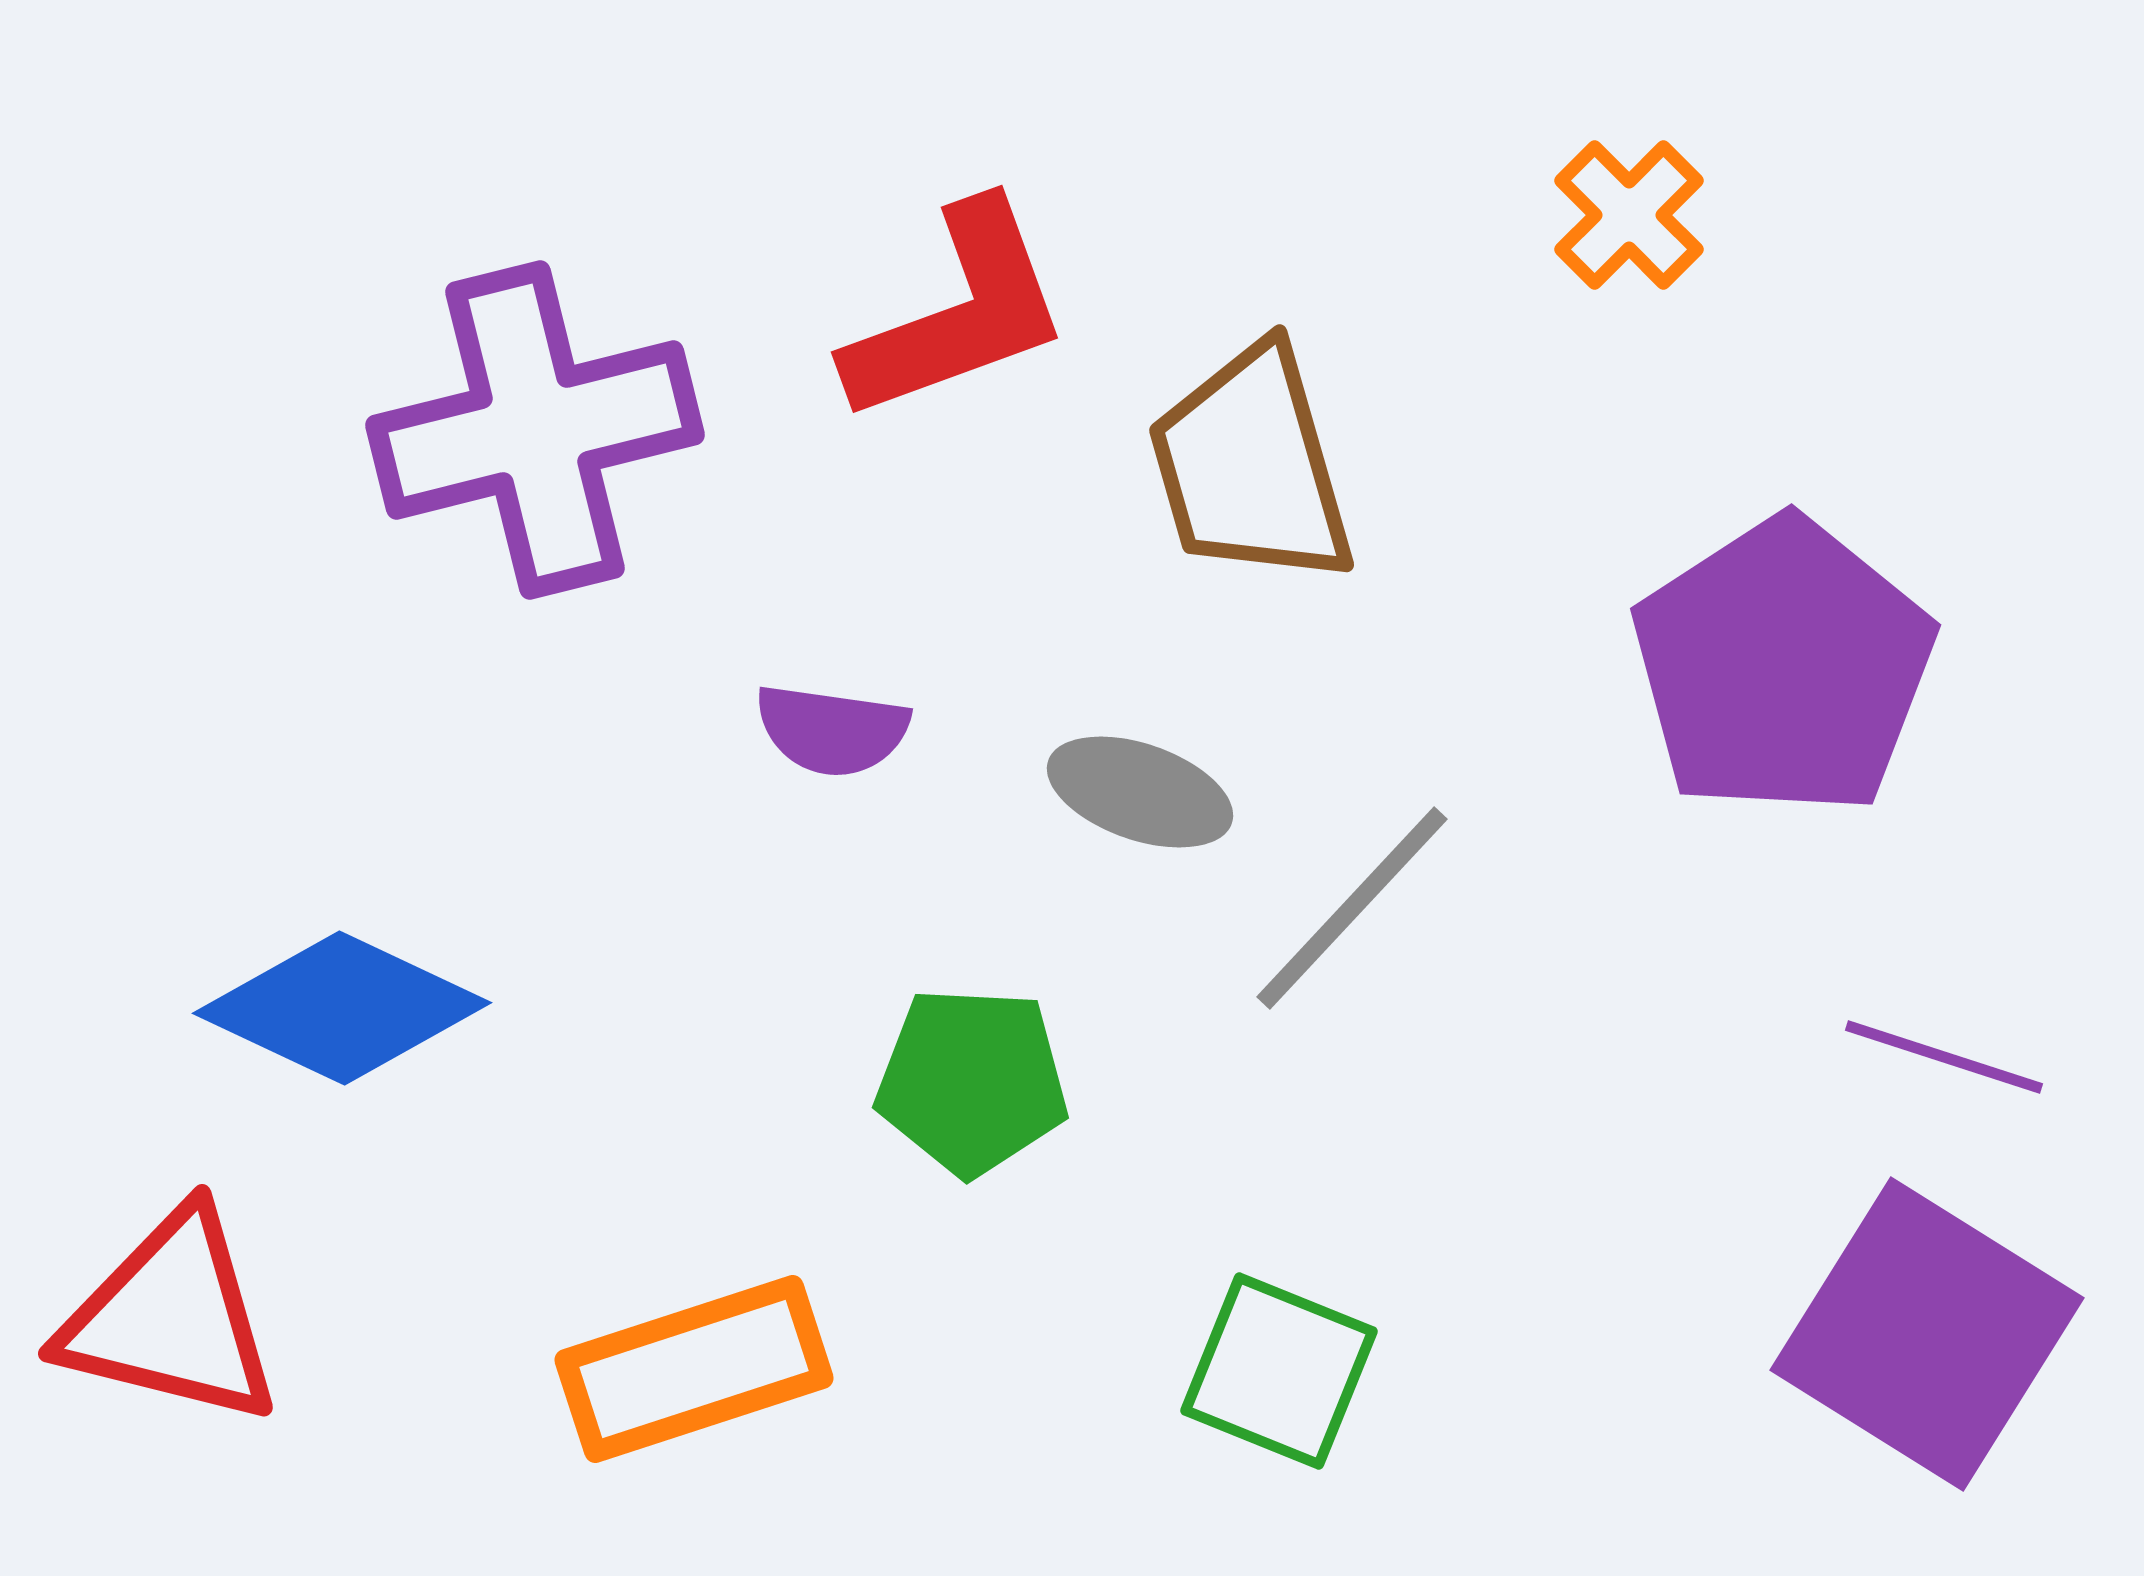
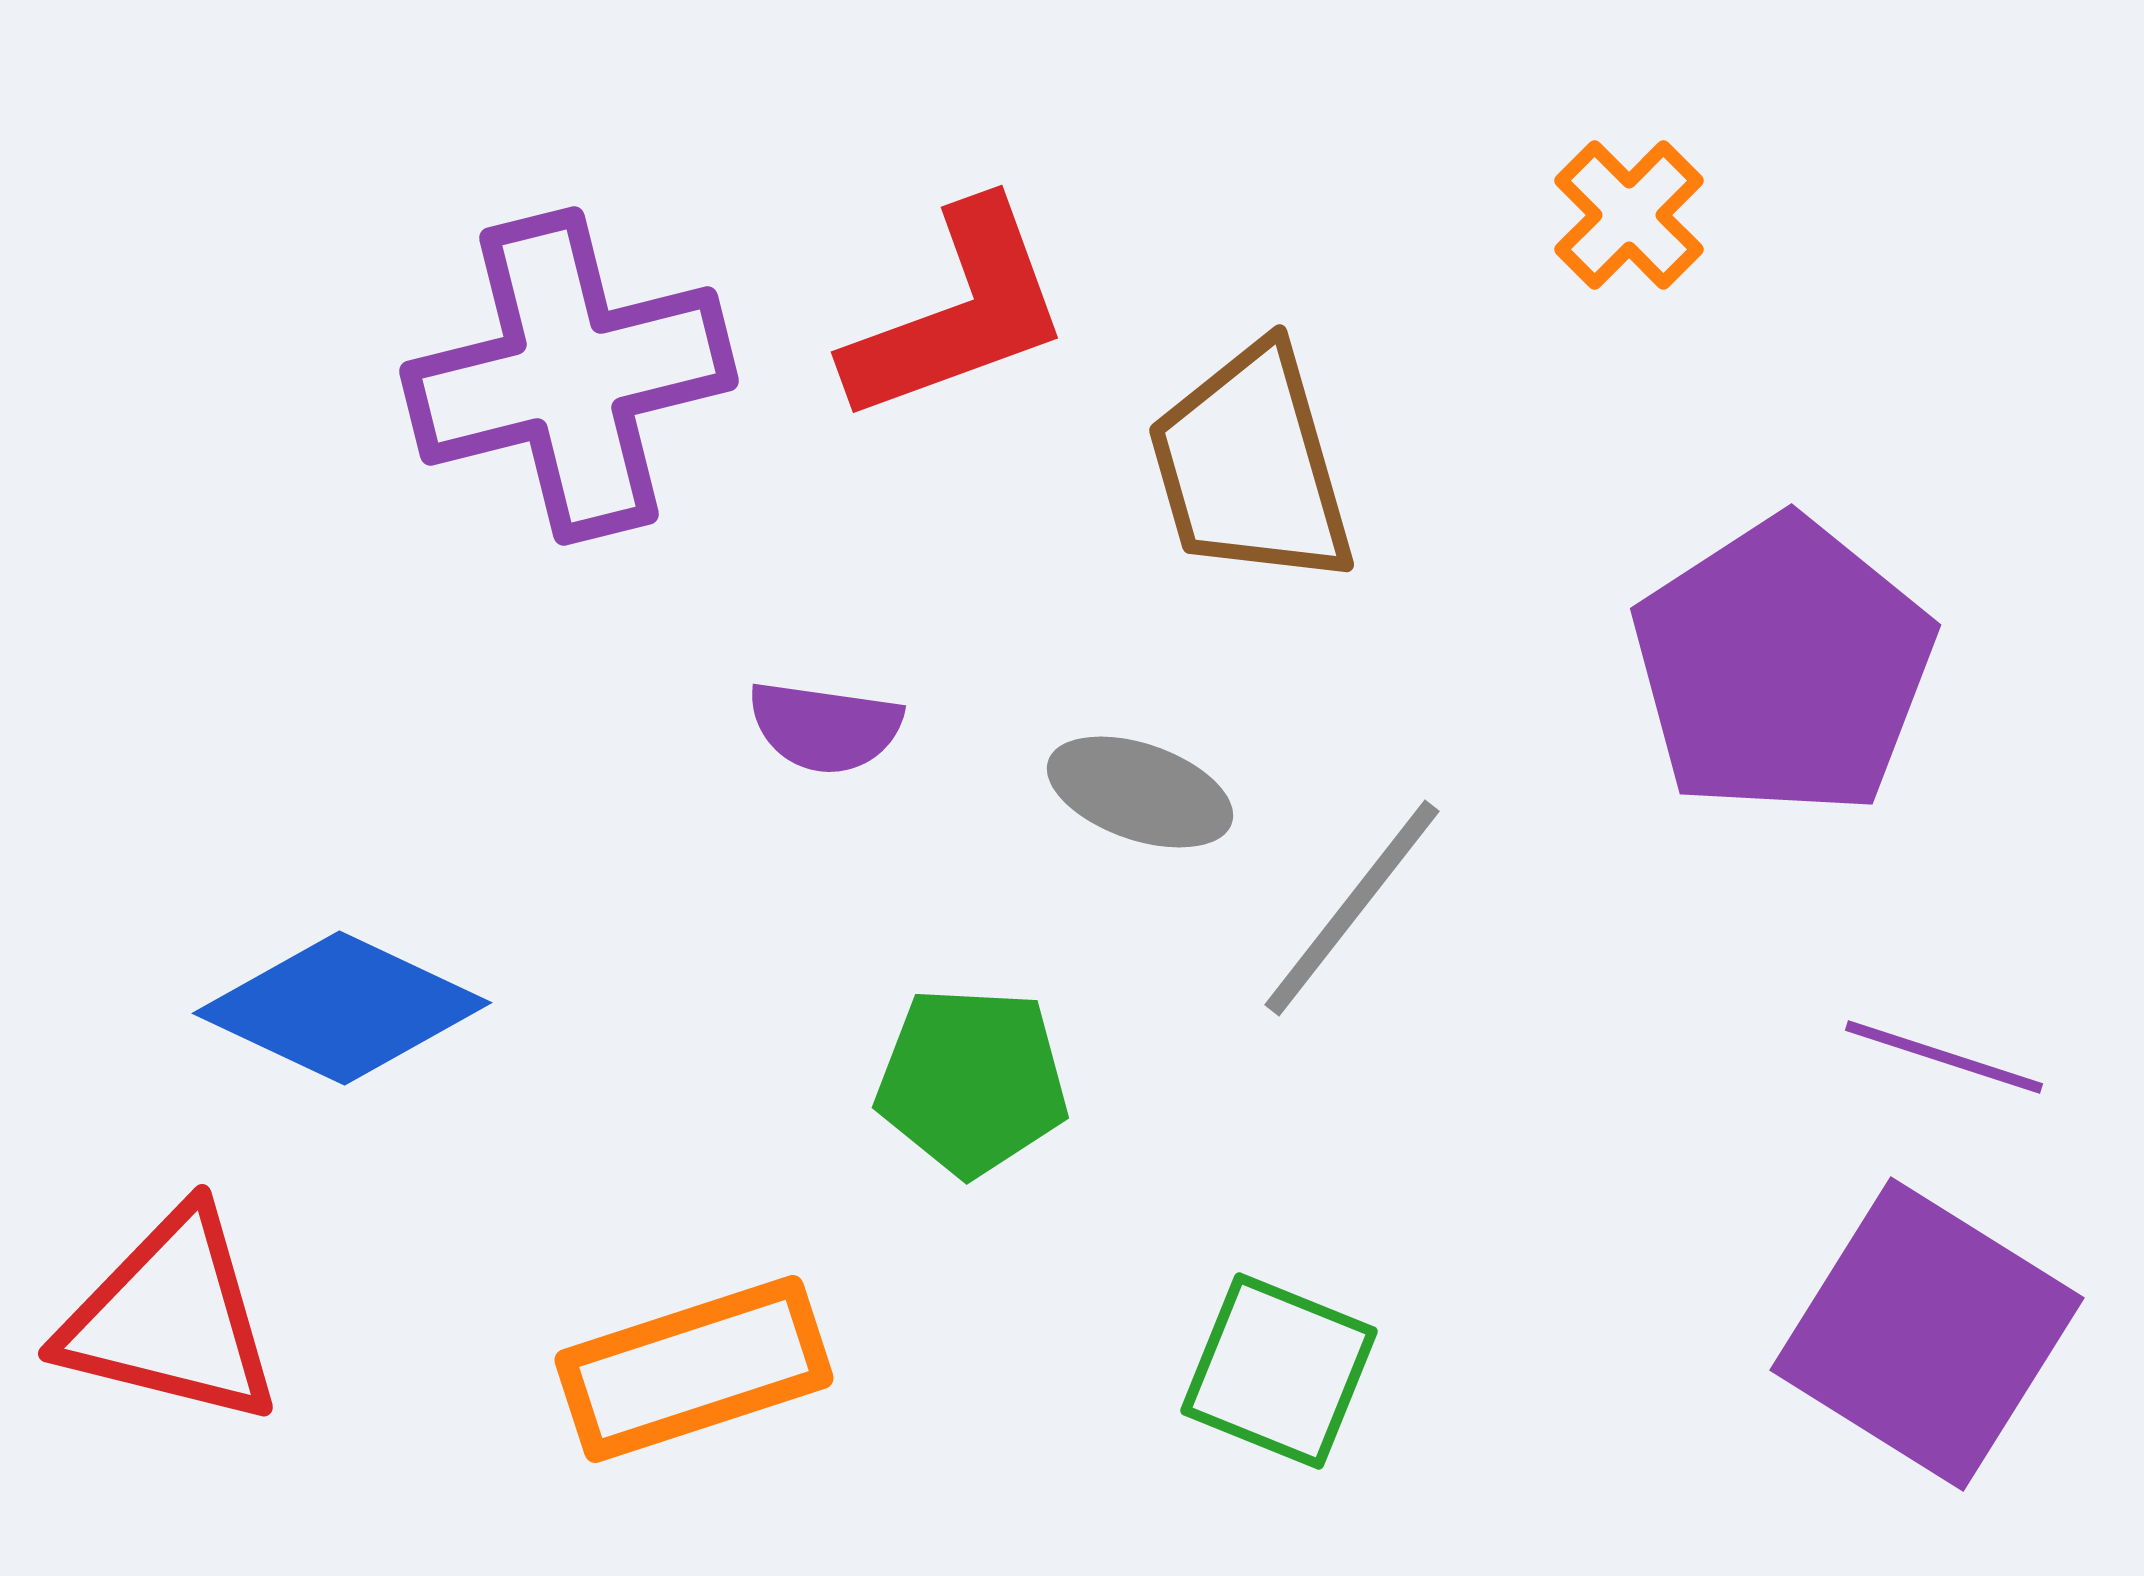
purple cross: moved 34 px right, 54 px up
purple semicircle: moved 7 px left, 3 px up
gray line: rotated 5 degrees counterclockwise
